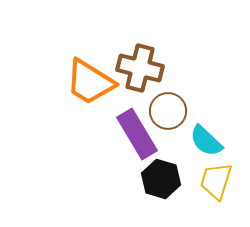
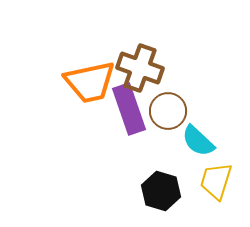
brown cross: rotated 6 degrees clockwise
orange trapezoid: rotated 44 degrees counterclockwise
purple rectangle: moved 8 px left, 25 px up; rotated 12 degrees clockwise
cyan semicircle: moved 8 px left
black hexagon: moved 12 px down
